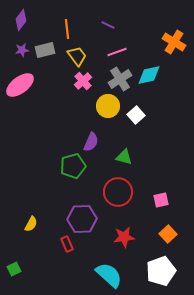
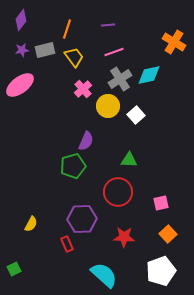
purple line: rotated 32 degrees counterclockwise
orange line: rotated 24 degrees clockwise
pink line: moved 3 px left
yellow trapezoid: moved 3 px left, 1 px down
pink cross: moved 8 px down
purple semicircle: moved 5 px left, 1 px up
green triangle: moved 5 px right, 3 px down; rotated 12 degrees counterclockwise
pink square: moved 3 px down
red star: rotated 10 degrees clockwise
cyan semicircle: moved 5 px left
